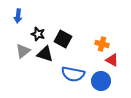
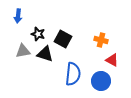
orange cross: moved 1 px left, 4 px up
gray triangle: rotated 28 degrees clockwise
blue semicircle: rotated 95 degrees counterclockwise
